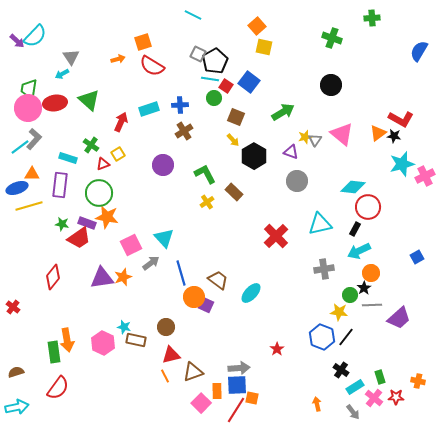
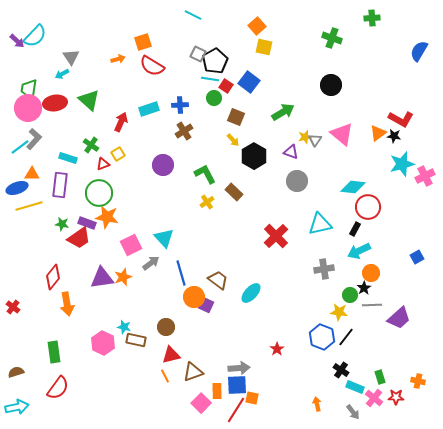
orange arrow at (67, 340): moved 36 px up
cyan rectangle at (355, 387): rotated 54 degrees clockwise
